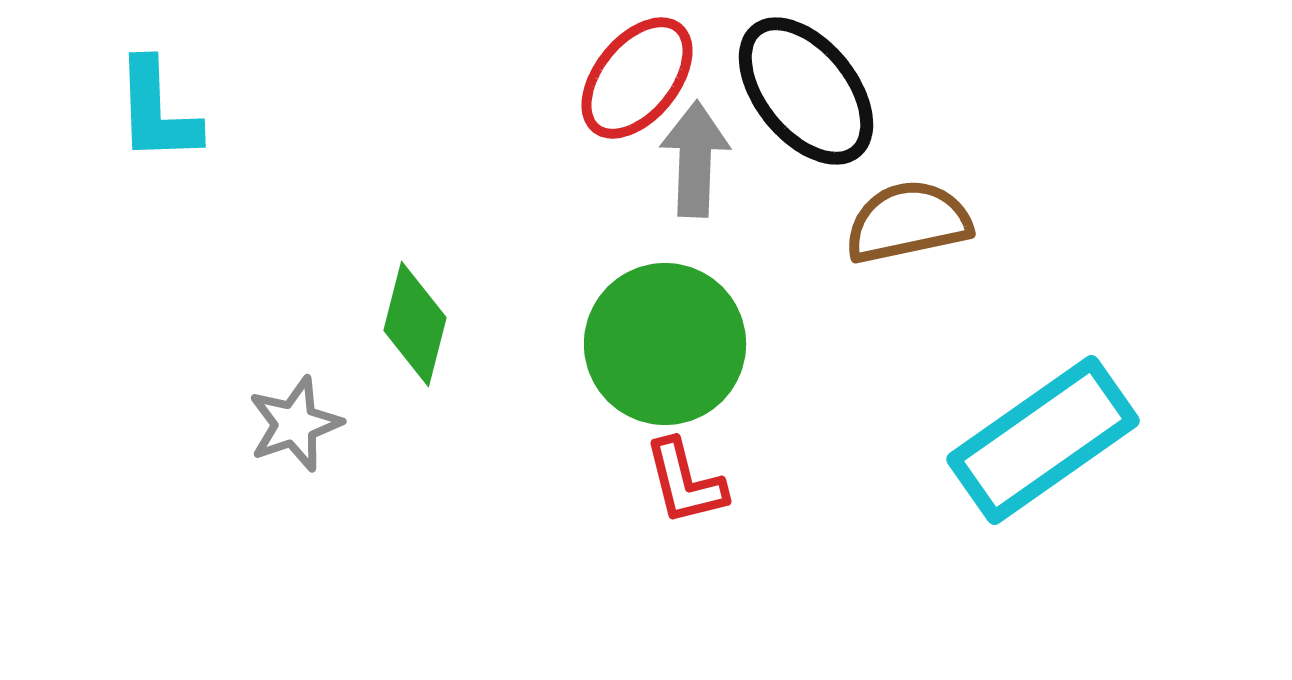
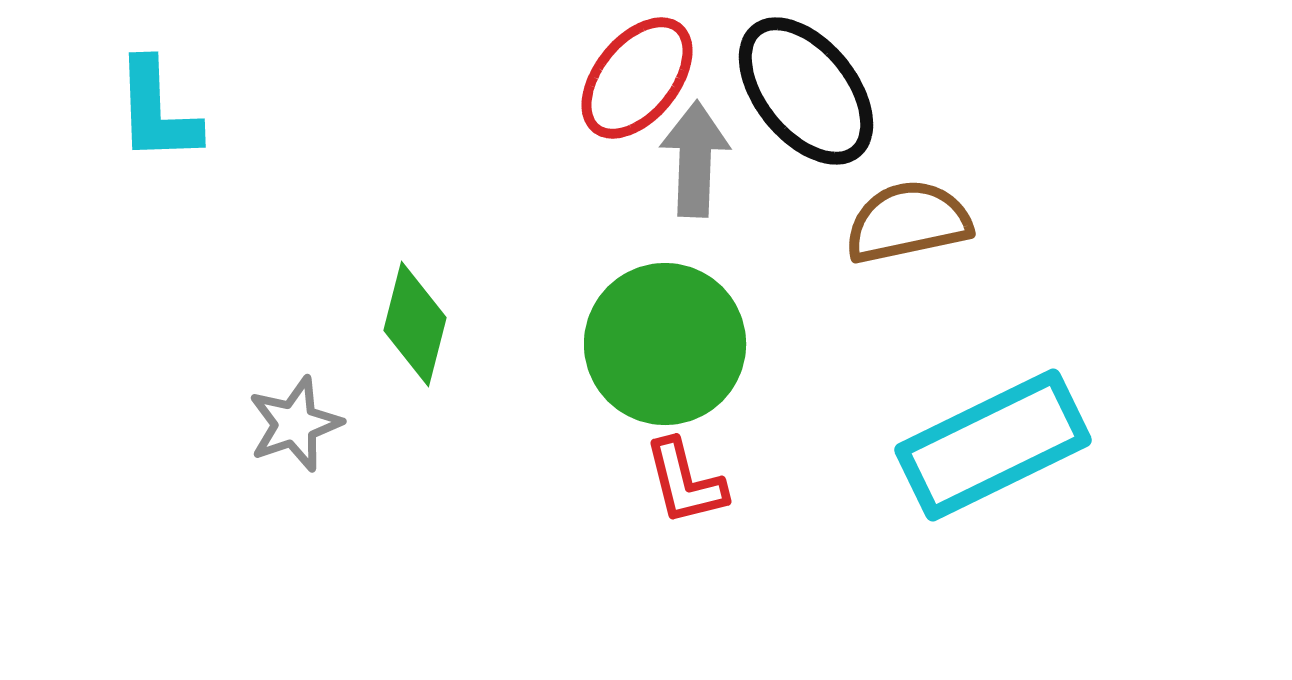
cyan rectangle: moved 50 px left, 5 px down; rotated 9 degrees clockwise
